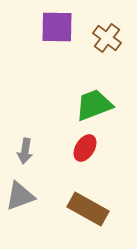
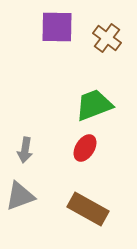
gray arrow: moved 1 px up
